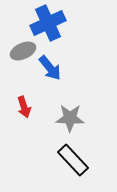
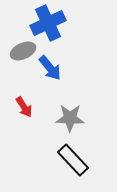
red arrow: rotated 15 degrees counterclockwise
